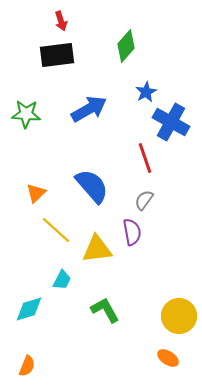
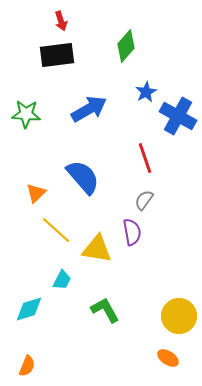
blue cross: moved 7 px right, 6 px up
blue semicircle: moved 9 px left, 9 px up
yellow triangle: rotated 16 degrees clockwise
